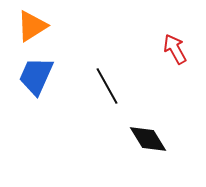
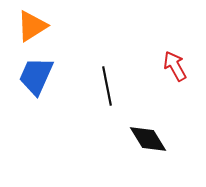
red arrow: moved 17 px down
black line: rotated 18 degrees clockwise
